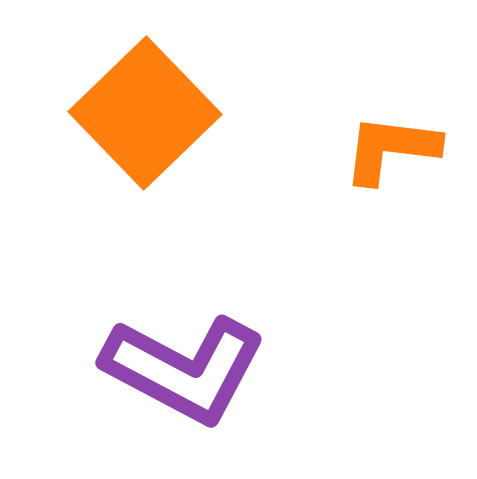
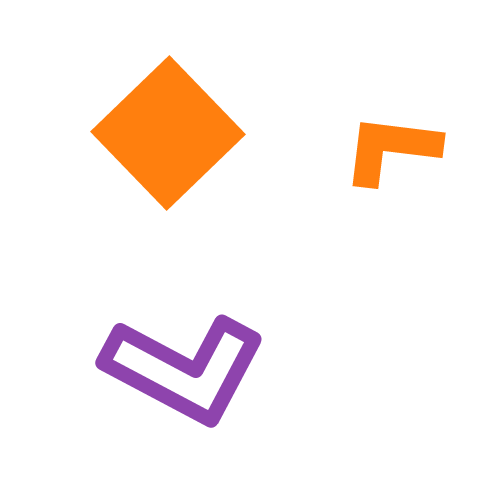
orange square: moved 23 px right, 20 px down
